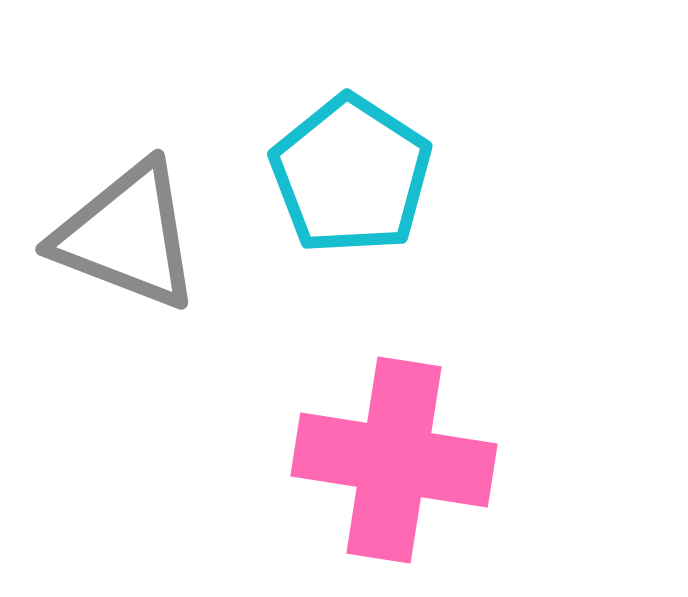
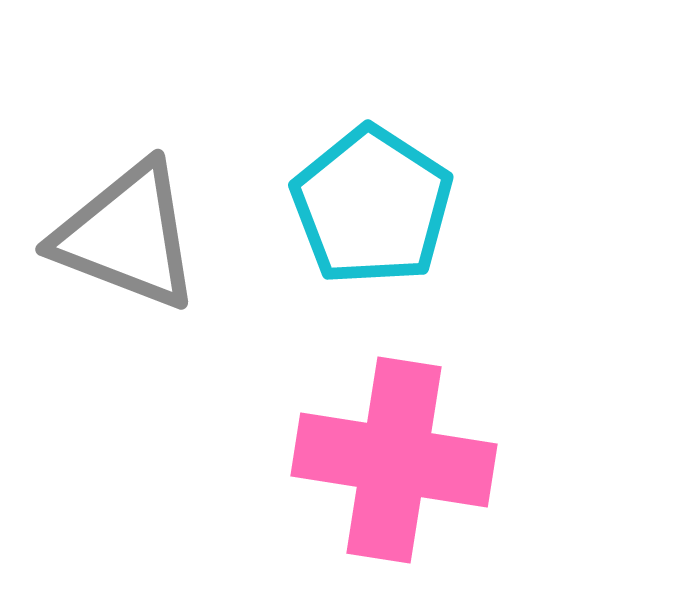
cyan pentagon: moved 21 px right, 31 px down
